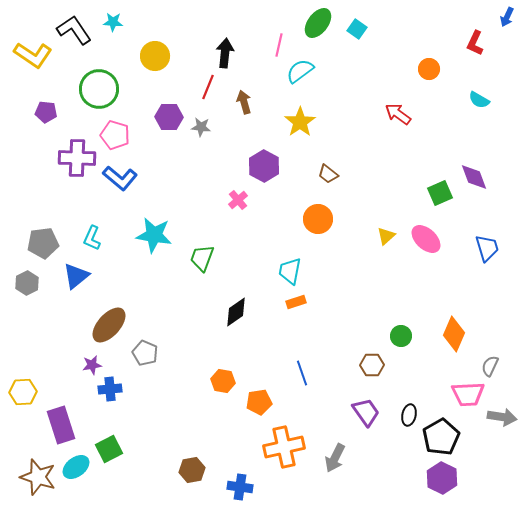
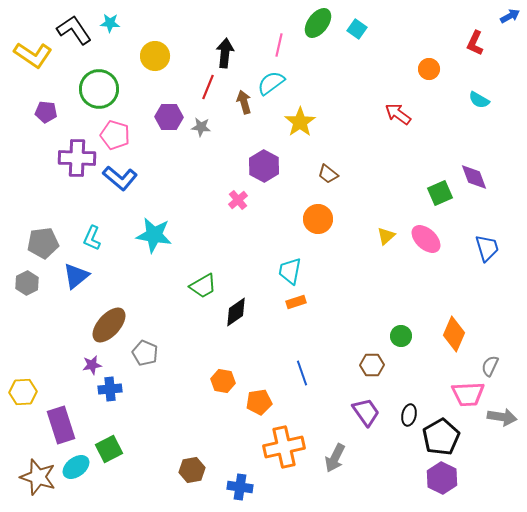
blue arrow at (507, 17): moved 3 px right, 1 px up; rotated 144 degrees counterclockwise
cyan star at (113, 22): moved 3 px left, 1 px down
cyan semicircle at (300, 71): moved 29 px left, 12 px down
green trapezoid at (202, 258): moved 1 px right, 28 px down; rotated 140 degrees counterclockwise
